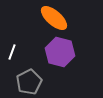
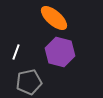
white line: moved 4 px right
gray pentagon: rotated 15 degrees clockwise
